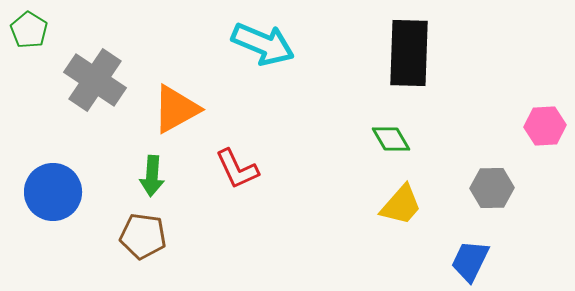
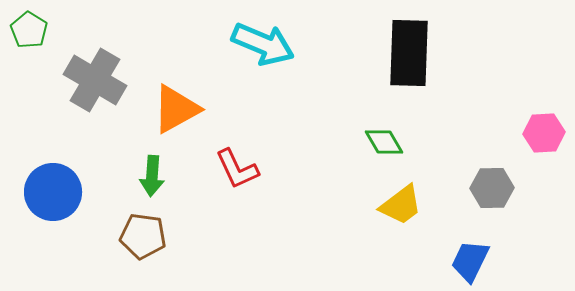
gray cross: rotated 4 degrees counterclockwise
pink hexagon: moved 1 px left, 7 px down
green diamond: moved 7 px left, 3 px down
yellow trapezoid: rotated 12 degrees clockwise
